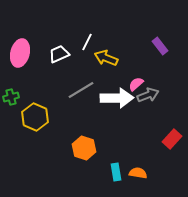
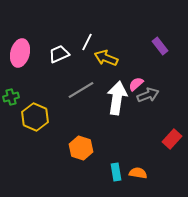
white arrow: rotated 80 degrees counterclockwise
orange hexagon: moved 3 px left
